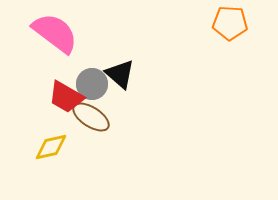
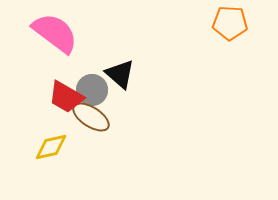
gray circle: moved 6 px down
